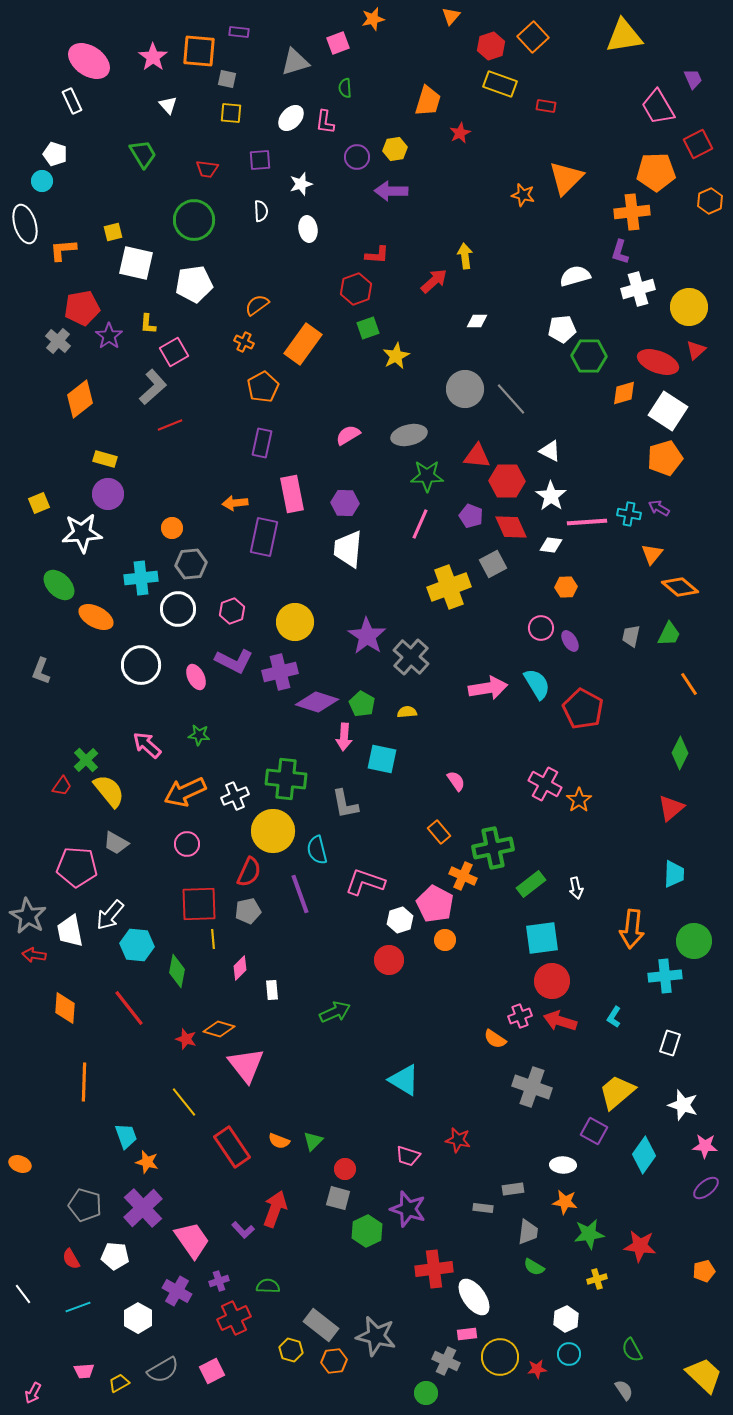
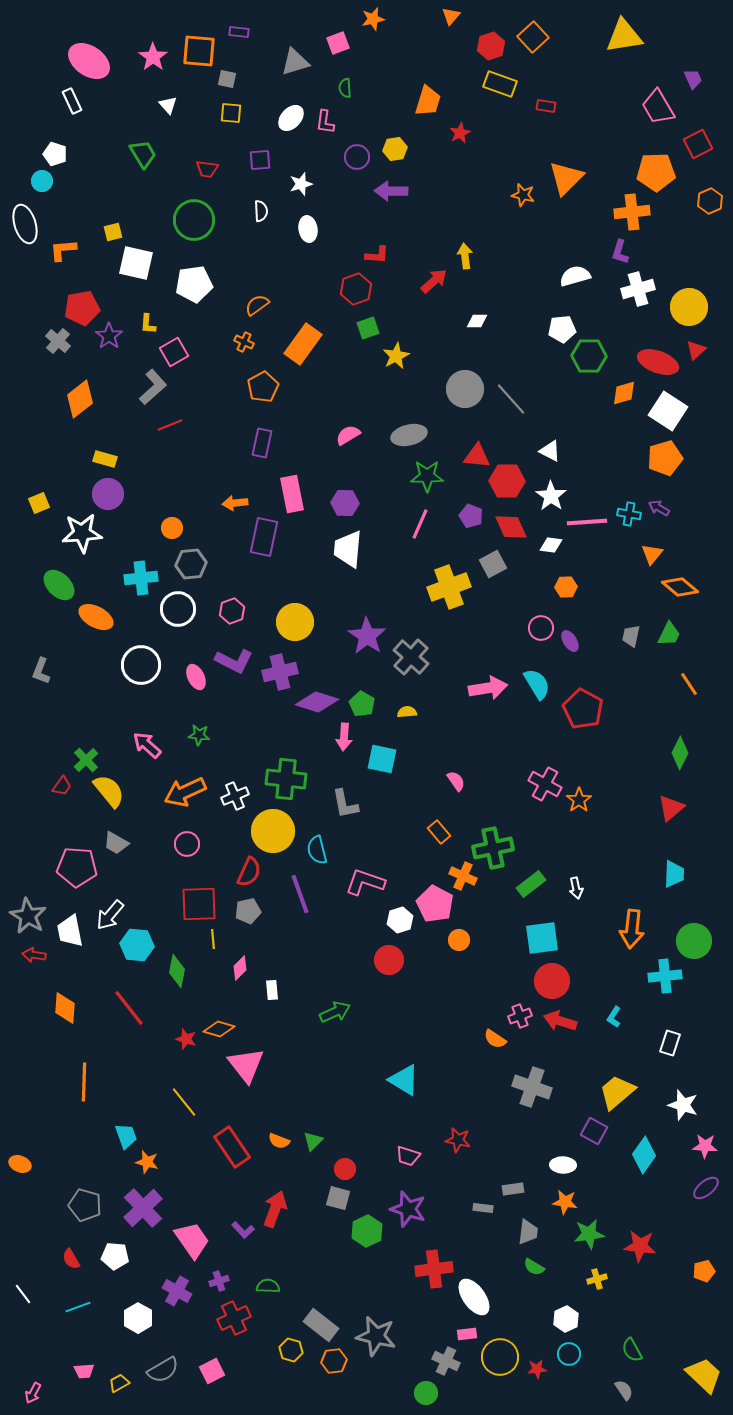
orange circle at (445, 940): moved 14 px right
